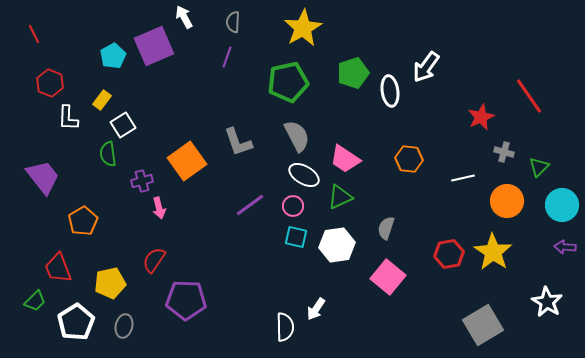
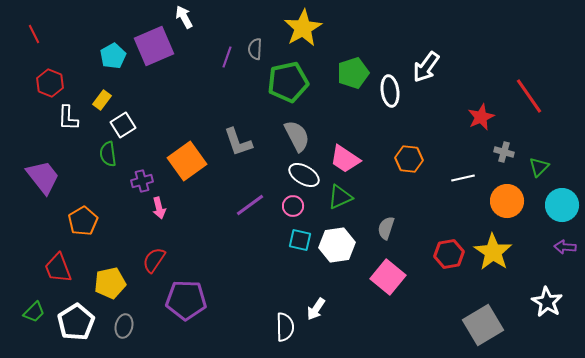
gray semicircle at (233, 22): moved 22 px right, 27 px down
cyan square at (296, 237): moved 4 px right, 3 px down
green trapezoid at (35, 301): moved 1 px left, 11 px down
